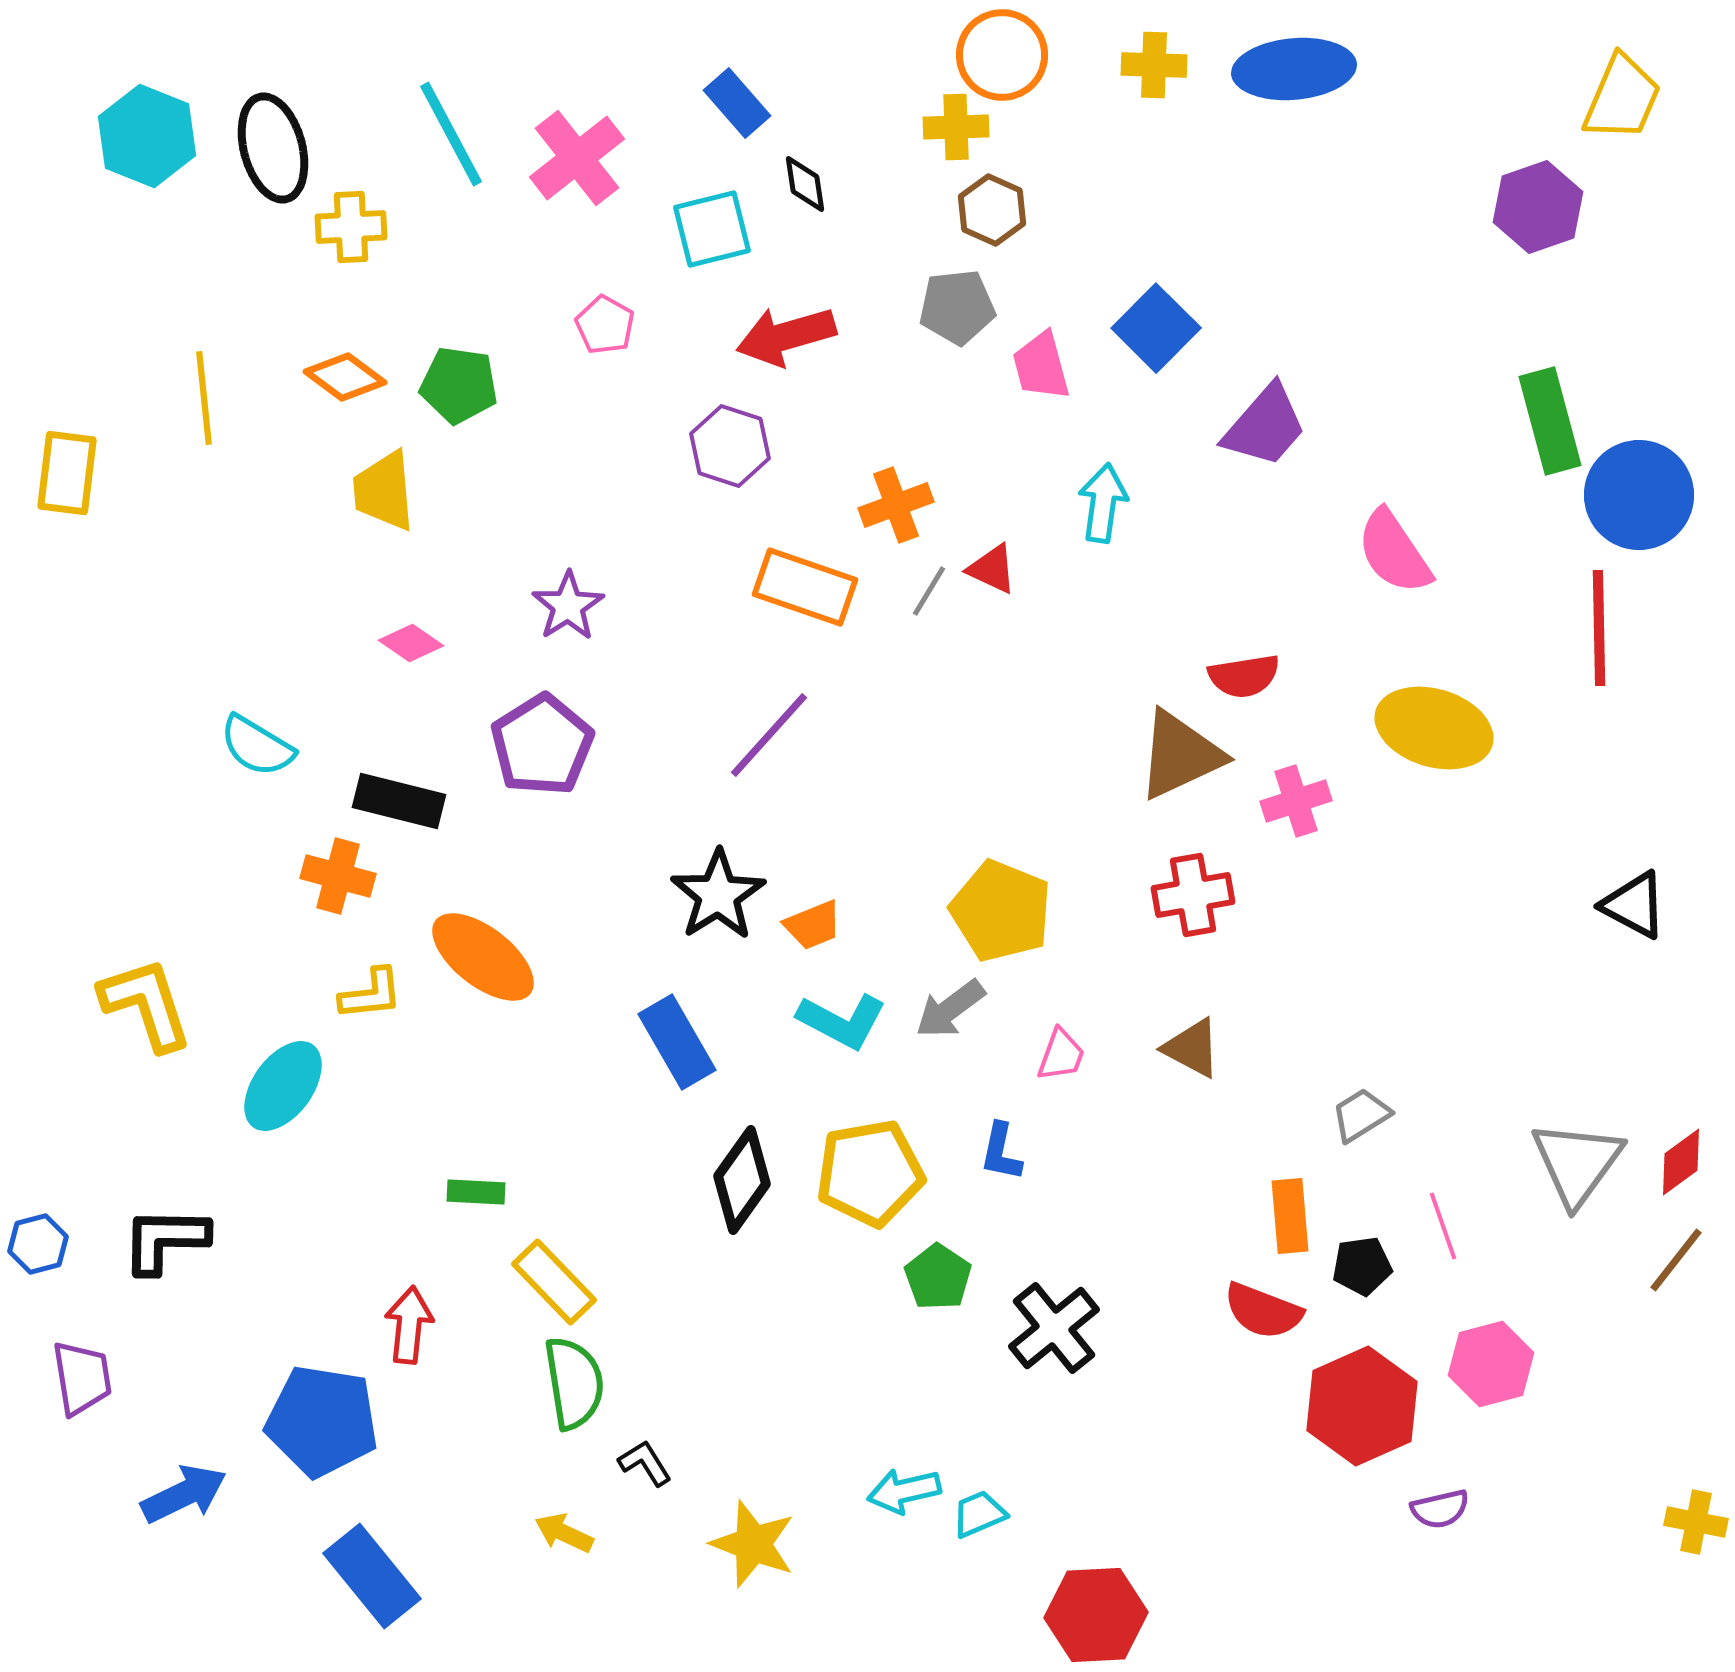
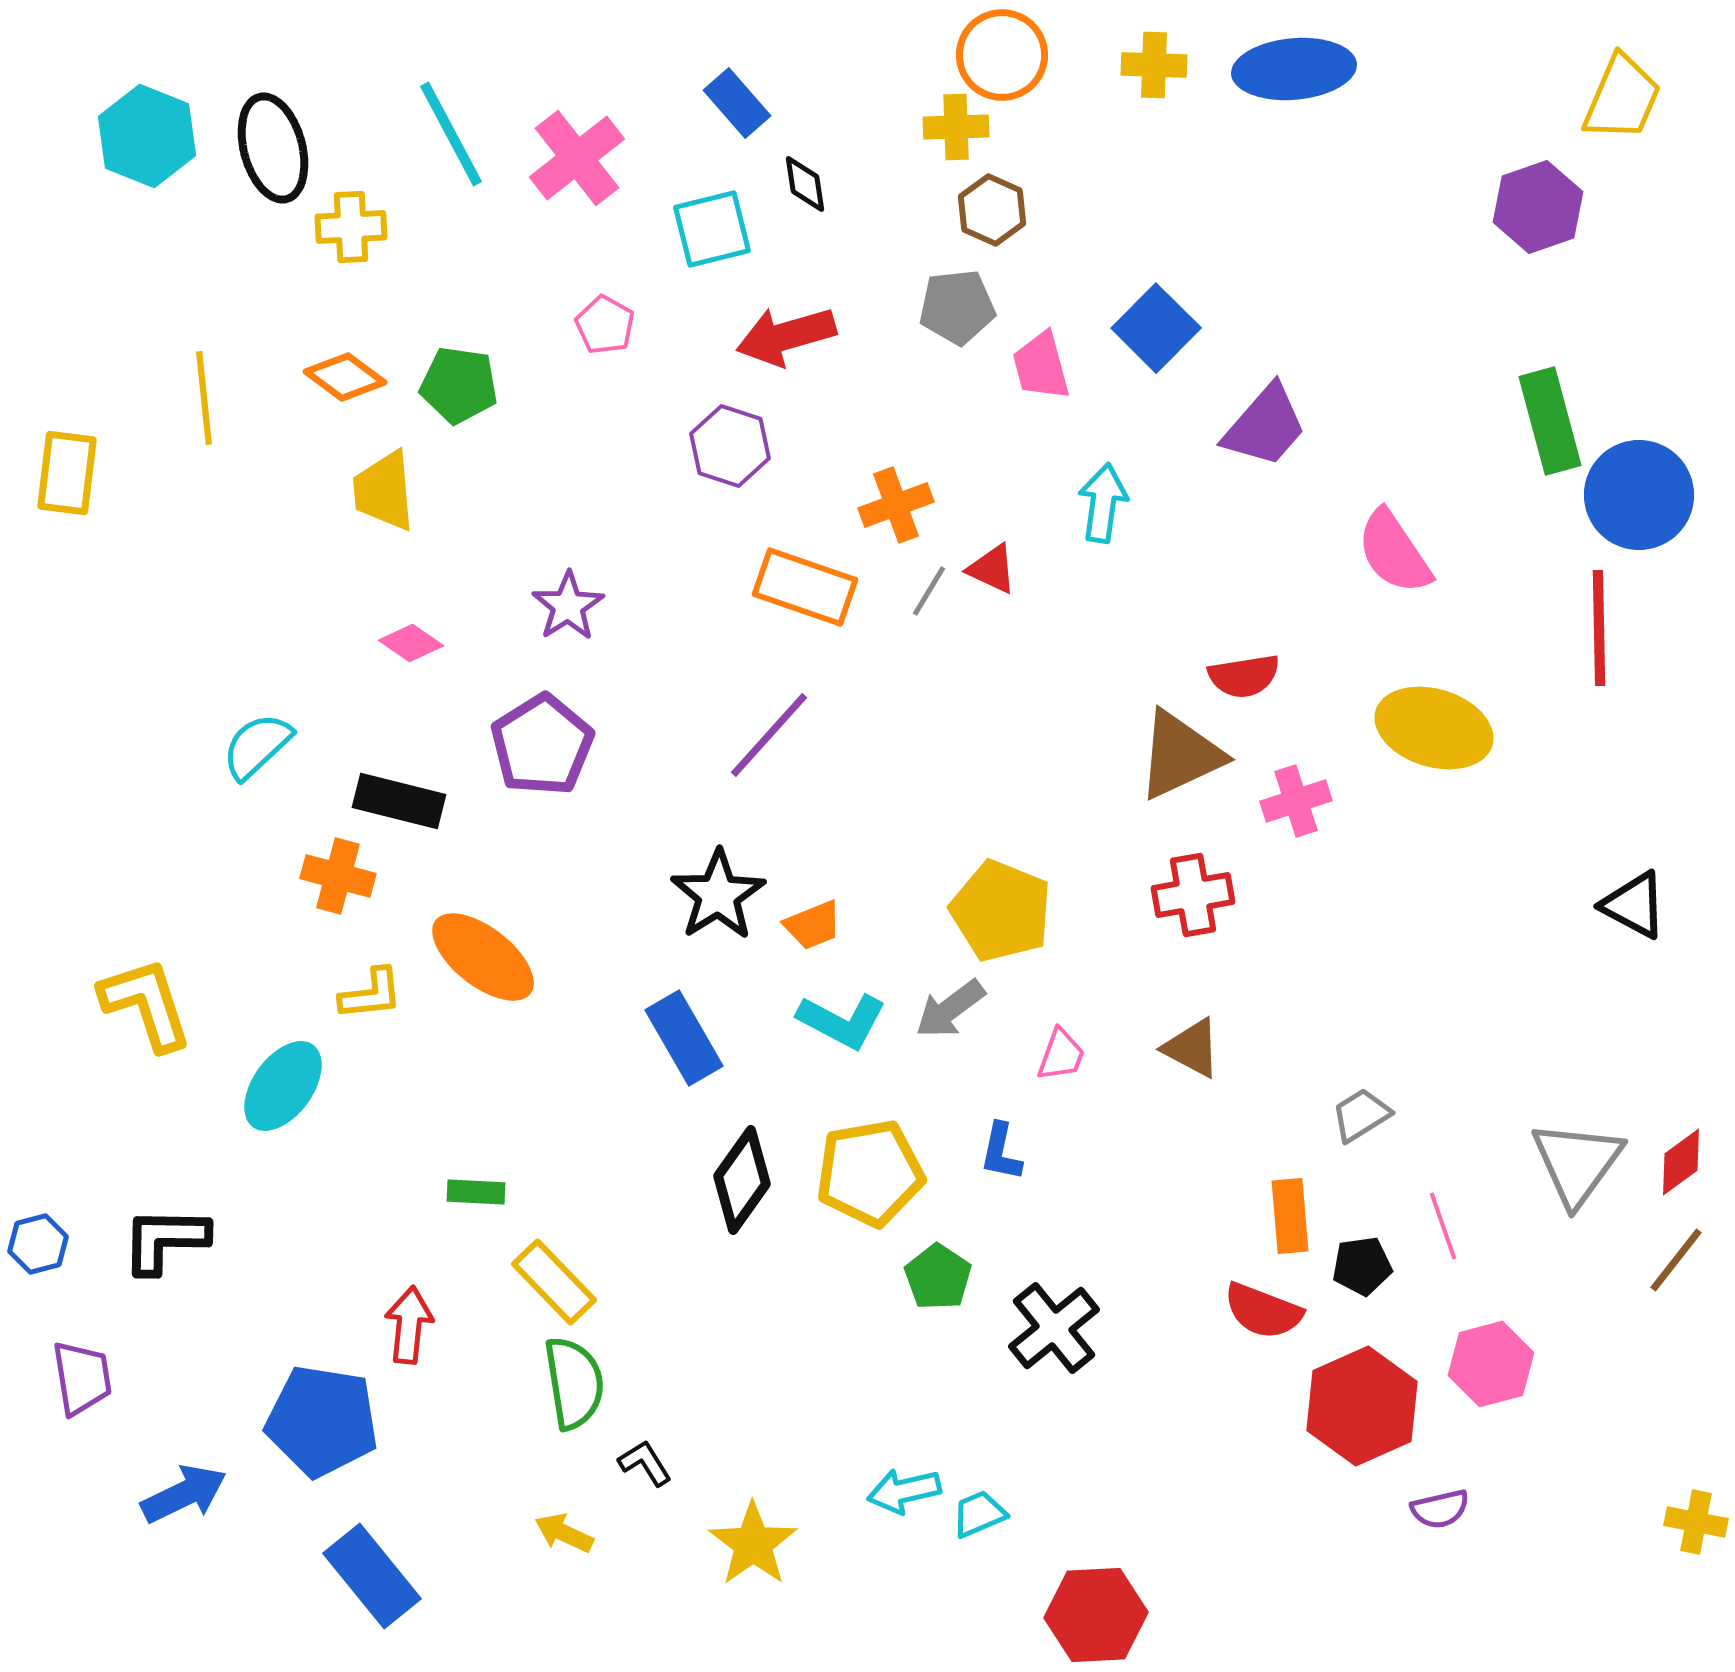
cyan semicircle at (257, 746): rotated 106 degrees clockwise
blue rectangle at (677, 1042): moved 7 px right, 4 px up
yellow star at (753, 1544): rotated 16 degrees clockwise
